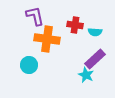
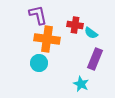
purple L-shape: moved 3 px right, 1 px up
cyan semicircle: moved 4 px left, 1 px down; rotated 32 degrees clockwise
purple rectangle: rotated 25 degrees counterclockwise
cyan circle: moved 10 px right, 2 px up
cyan star: moved 5 px left, 9 px down
